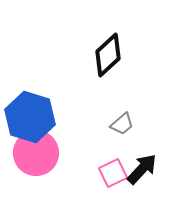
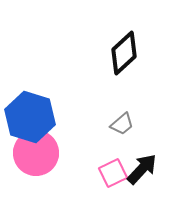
black diamond: moved 16 px right, 2 px up
